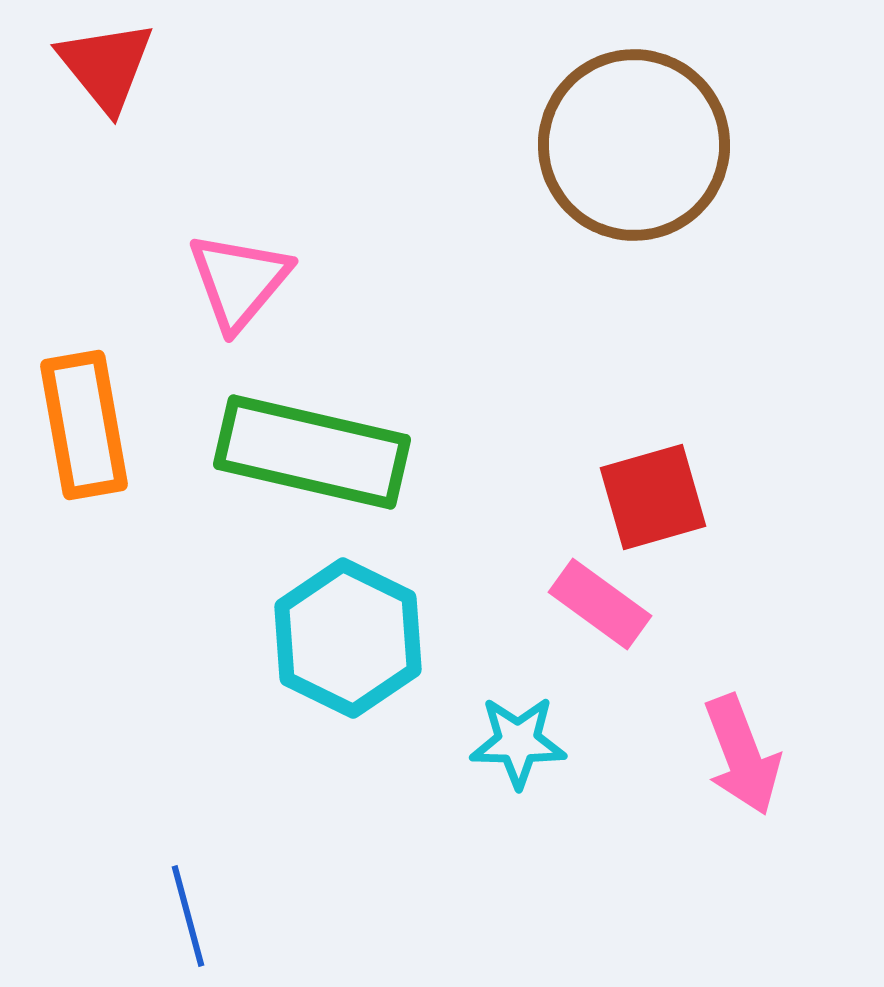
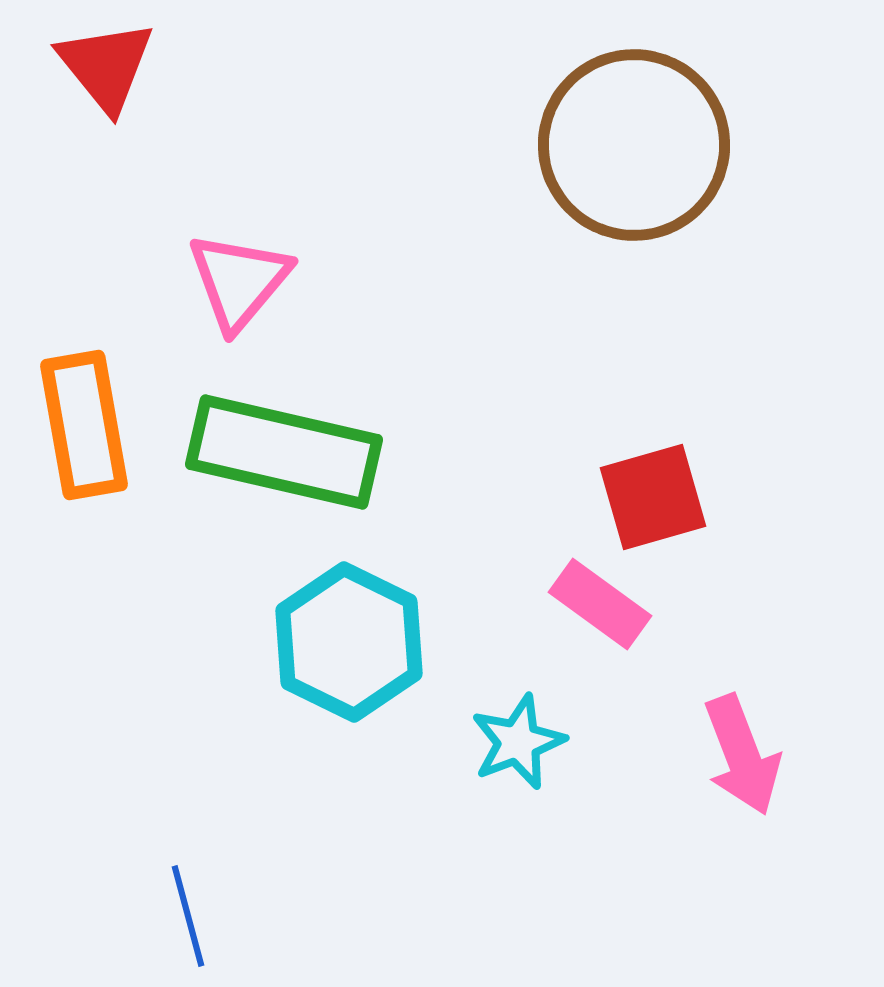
green rectangle: moved 28 px left
cyan hexagon: moved 1 px right, 4 px down
cyan star: rotated 22 degrees counterclockwise
